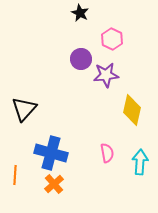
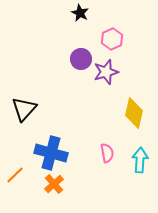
pink hexagon: rotated 10 degrees clockwise
purple star: moved 3 px up; rotated 10 degrees counterclockwise
yellow diamond: moved 2 px right, 3 px down
cyan arrow: moved 2 px up
orange line: rotated 42 degrees clockwise
